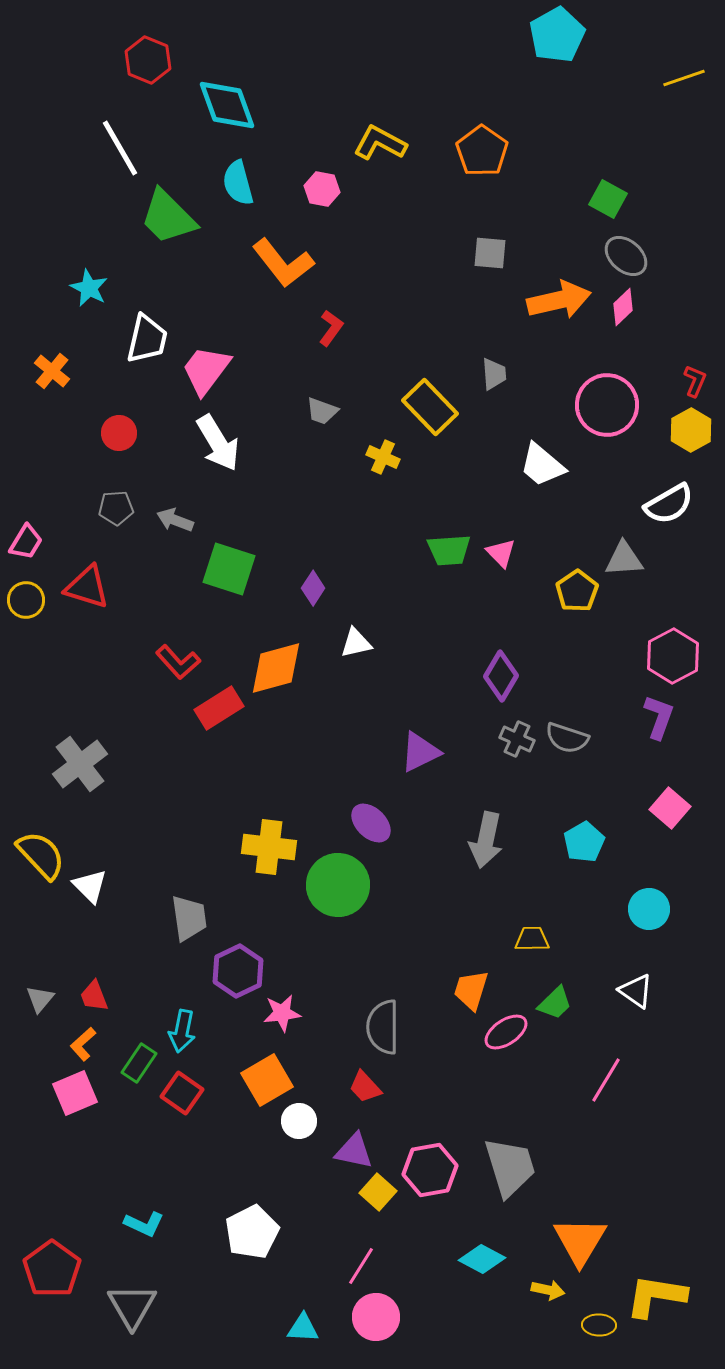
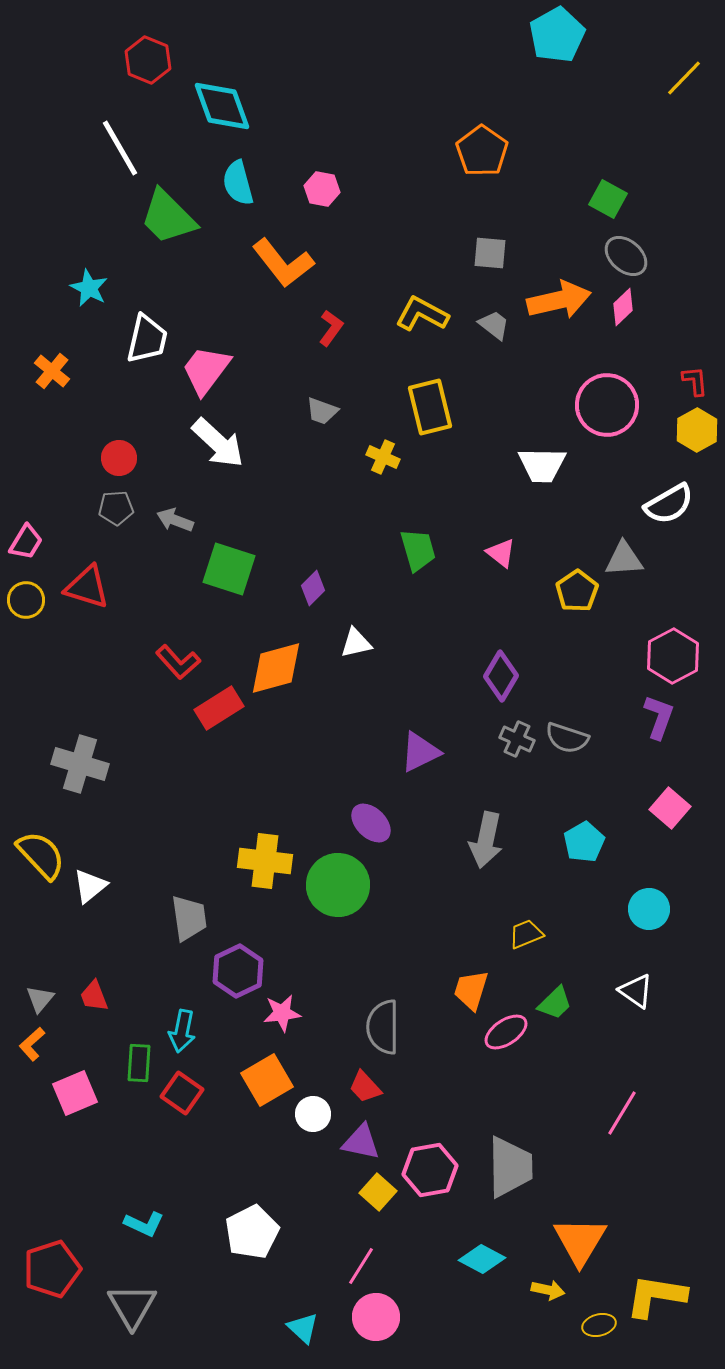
yellow line at (684, 78): rotated 27 degrees counterclockwise
cyan diamond at (227, 105): moved 5 px left, 1 px down
yellow L-shape at (380, 143): moved 42 px right, 171 px down
gray trapezoid at (494, 374): moved 49 px up; rotated 48 degrees counterclockwise
red L-shape at (695, 381): rotated 28 degrees counterclockwise
yellow rectangle at (430, 407): rotated 30 degrees clockwise
yellow hexagon at (691, 430): moved 6 px right
red circle at (119, 433): moved 25 px down
white arrow at (218, 443): rotated 16 degrees counterclockwise
white trapezoid at (542, 465): rotated 39 degrees counterclockwise
green trapezoid at (449, 550): moved 31 px left; rotated 102 degrees counterclockwise
pink triangle at (501, 553): rotated 8 degrees counterclockwise
purple diamond at (313, 588): rotated 12 degrees clockwise
gray cross at (80, 764): rotated 36 degrees counterclockwise
yellow cross at (269, 847): moved 4 px left, 14 px down
white triangle at (90, 886): rotated 36 degrees clockwise
yellow trapezoid at (532, 939): moved 6 px left, 5 px up; rotated 21 degrees counterclockwise
orange L-shape at (83, 1044): moved 51 px left
green rectangle at (139, 1063): rotated 30 degrees counterclockwise
pink line at (606, 1080): moved 16 px right, 33 px down
white circle at (299, 1121): moved 14 px right, 7 px up
purple triangle at (354, 1151): moved 7 px right, 9 px up
gray trapezoid at (510, 1167): rotated 16 degrees clockwise
red pentagon at (52, 1269): rotated 18 degrees clockwise
yellow ellipse at (599, 1325): rotated 16 degrees counterclockwise
cyan triangle at (303, 1328): rotated 40 degrees clockwise
